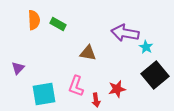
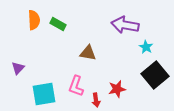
purple arrow: moved 8 px up
